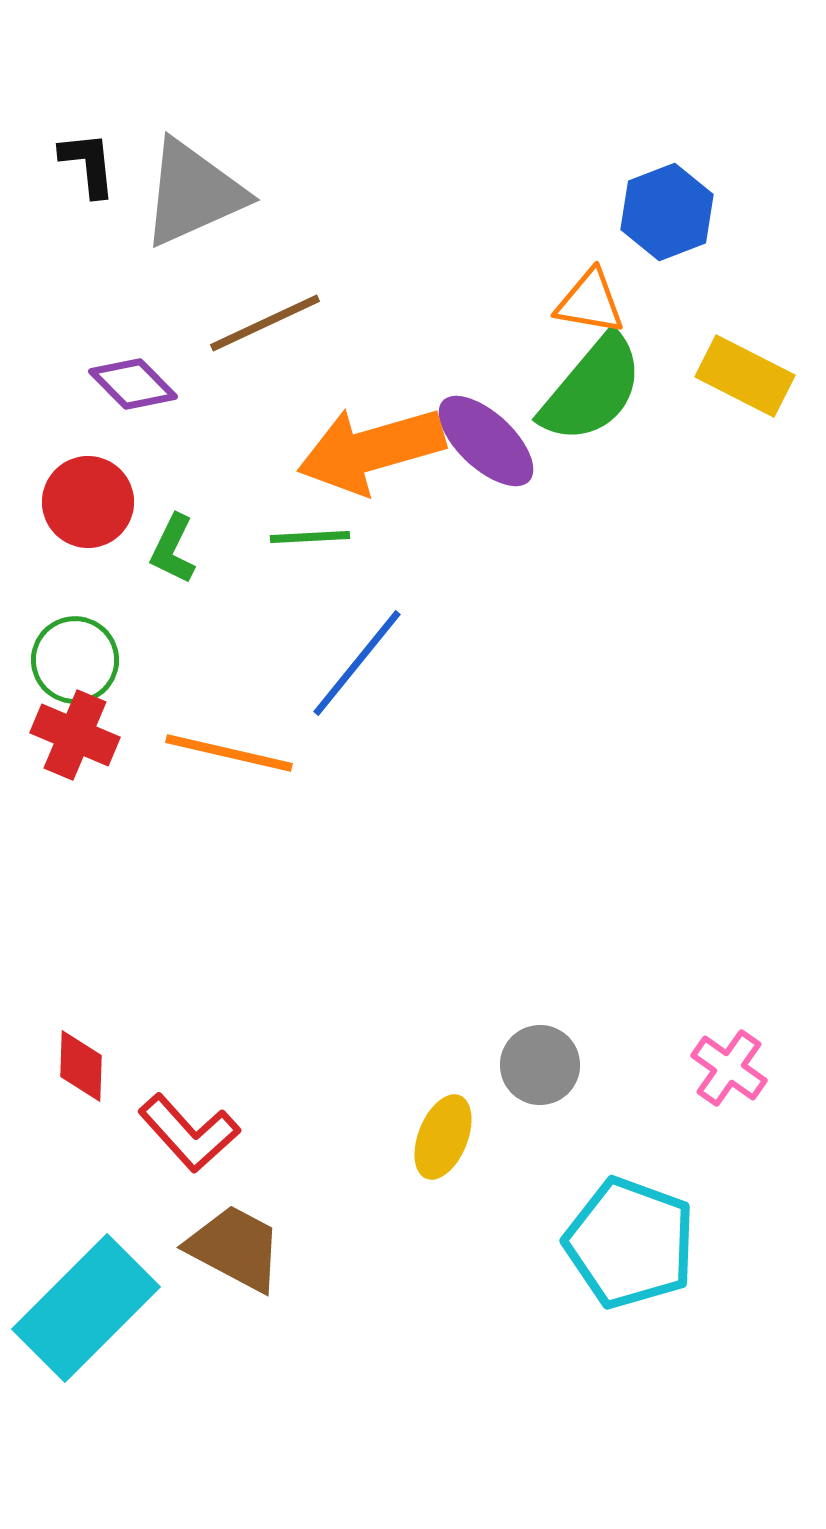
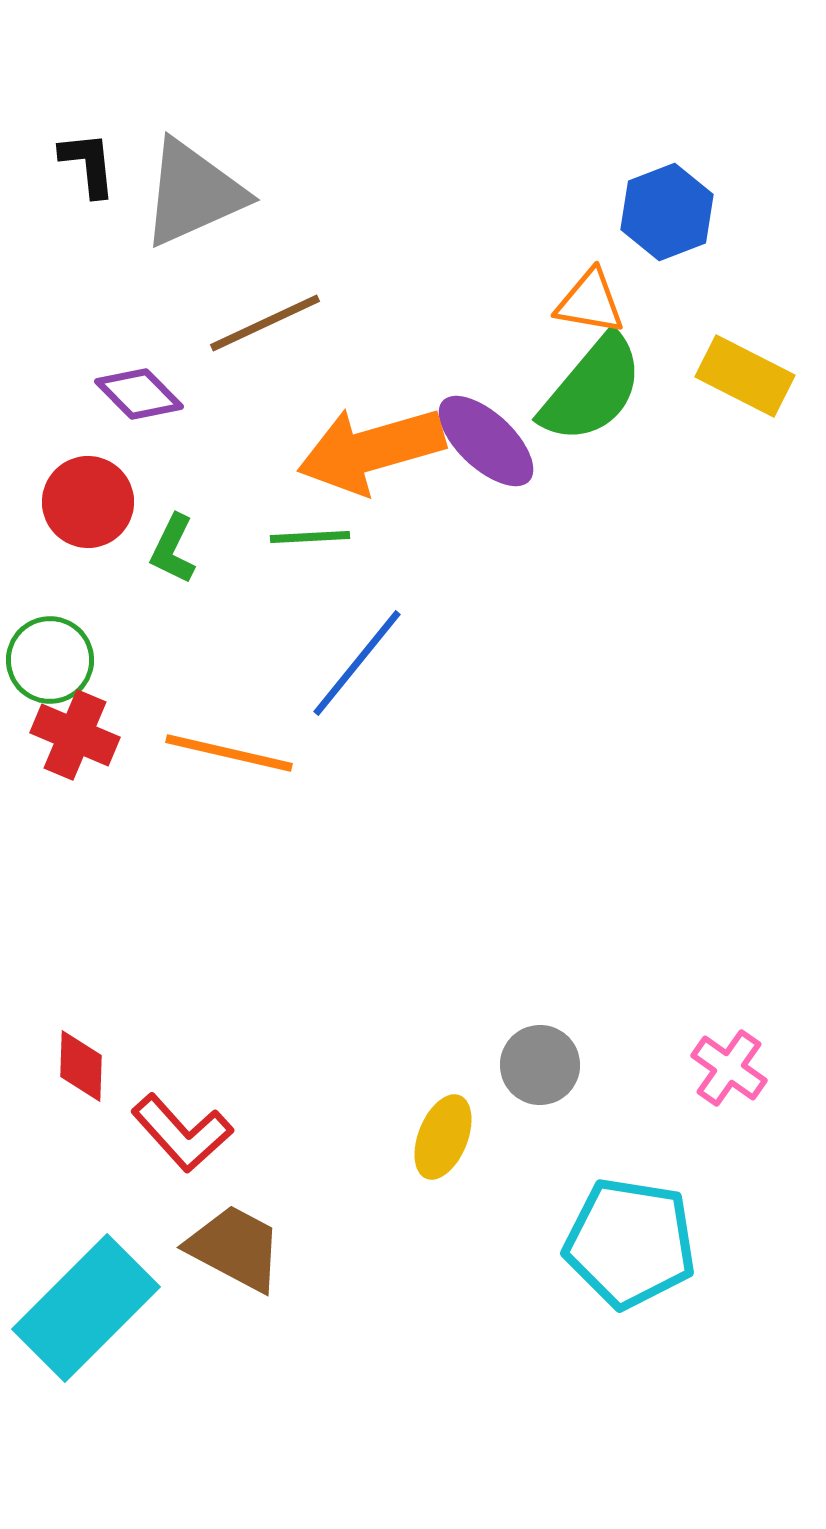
purple diamond: moved 6 px right, 10 px down
green circle: moved 25 px left
red L-shape: moved 7 px left
cyan pentagon: rotated 11 degrees counterclockwise
